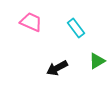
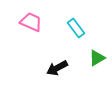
green triangle: moved 3 px up
